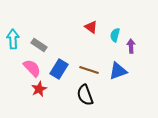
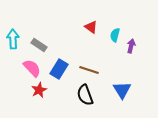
purple arrow: rotated 16 degrees clockwise
blue triangle: moved 4 px right, 19 px down; rotated 42 degrees counterclockwise
red star: moved 1 px down
